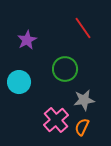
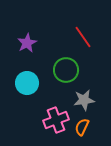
red line: moved 9 px down
purple star: moved 3 px down
green circle: moved 1 px right, 1 px down
cyan circle: moved 8 px right, 1 px down
pink cross: rotated 20 degrees clockwise
